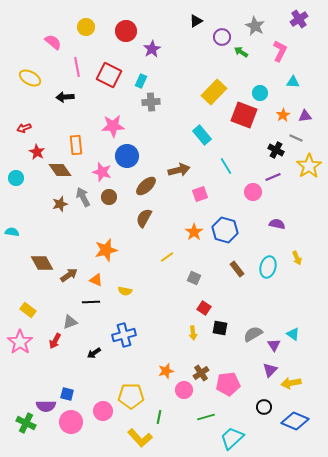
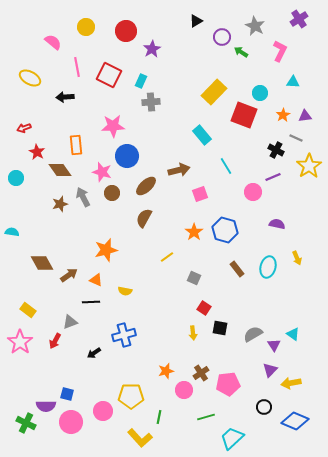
brown circle at (109, 197): moved 3 px right, 4 px up
